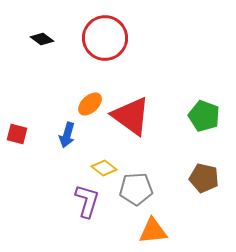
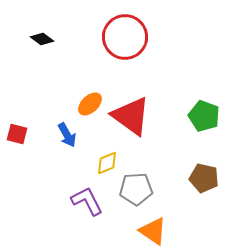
red circle: moved 20 px right, 1 px up
blue arrow: rotated 45 degrees counterclockwise
yellow diamond: moved 3 px right, 5 px up; rotated 60 degrees counterclockwise
purple L-shape: rotated 44 degrees counterclockwise
orange triangle: rotated 40 degrees clockwise
